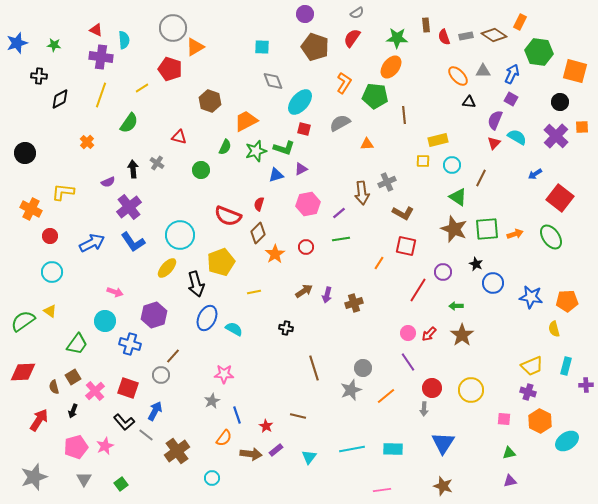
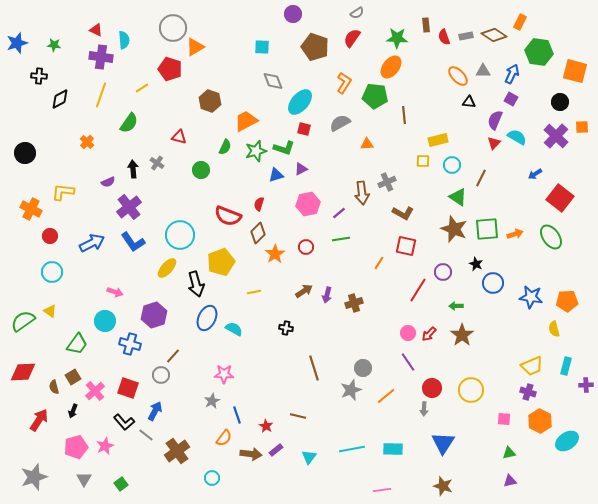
purple circle at (305, 14): moved 12 px left
